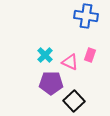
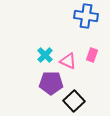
pink rectangle: moved 2 px right
pink triangle: moved 2 px left, 1 px up
